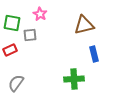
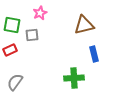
pink star: moved 1 px up; rotated 16 degrees clockwise
green square: moved 2 px down
gray square: moved 2 px right
green cross: moved 1 px up
gray semicircle: moved 1 px left, 1 px up
